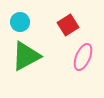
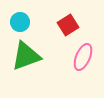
green triangle: rotated 8 degrees clockwise
